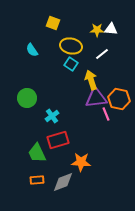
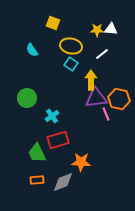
yellow arrow: rotated 18 degrees clockwise
